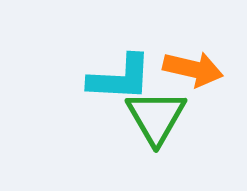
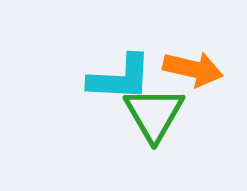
green triangle: moved 2 px left, 3 px up
